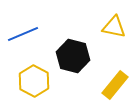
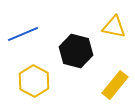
black hexagon: moved 3 px right, 5 px up
